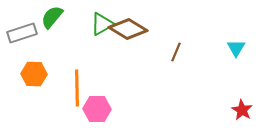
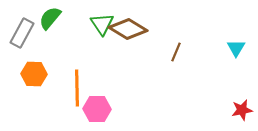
green semicircle: moved 2 px left, 1 px down
green triangle: rotated 35 degrees counterclockwise
gray rectangle: rotated 44 degrees counterclockwise
red star: rotated 30 degrees clockwise
